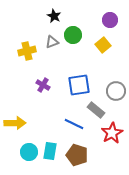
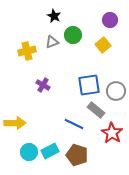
blue square: moved 10 px right
red star: rotated 10 degrees counterclockwise
cyan rectangle: rotated 54 degrees clockwise
